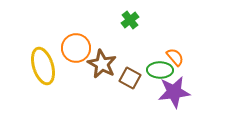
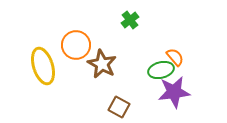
orange circle: moved 3 px up
green ellipse: moved 1 px right; rotated 15 degrees counterclockwise
brown square: moved 11 px left, 29 px down
